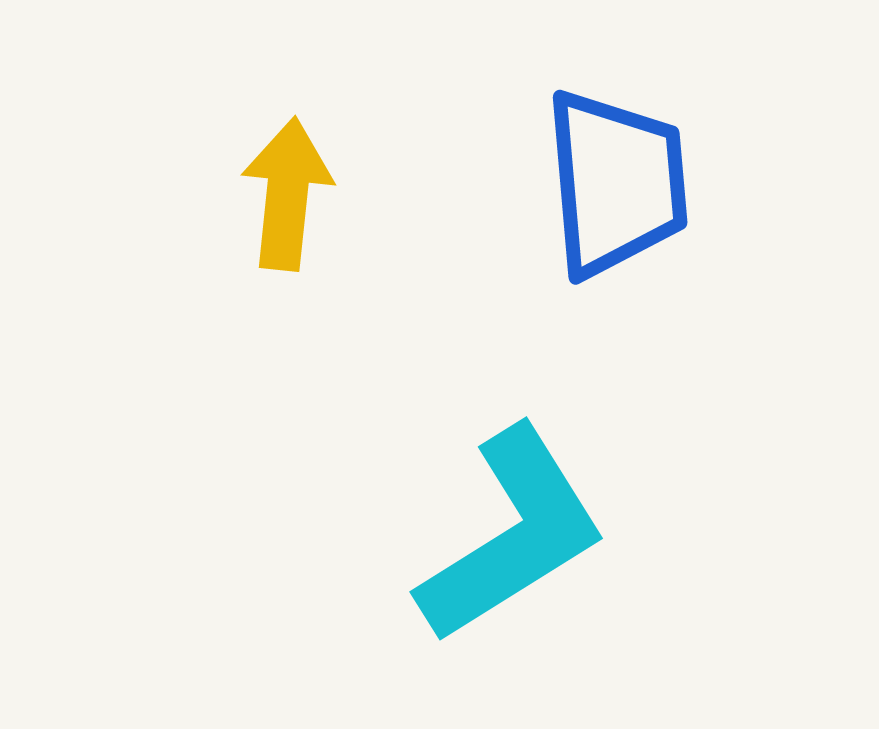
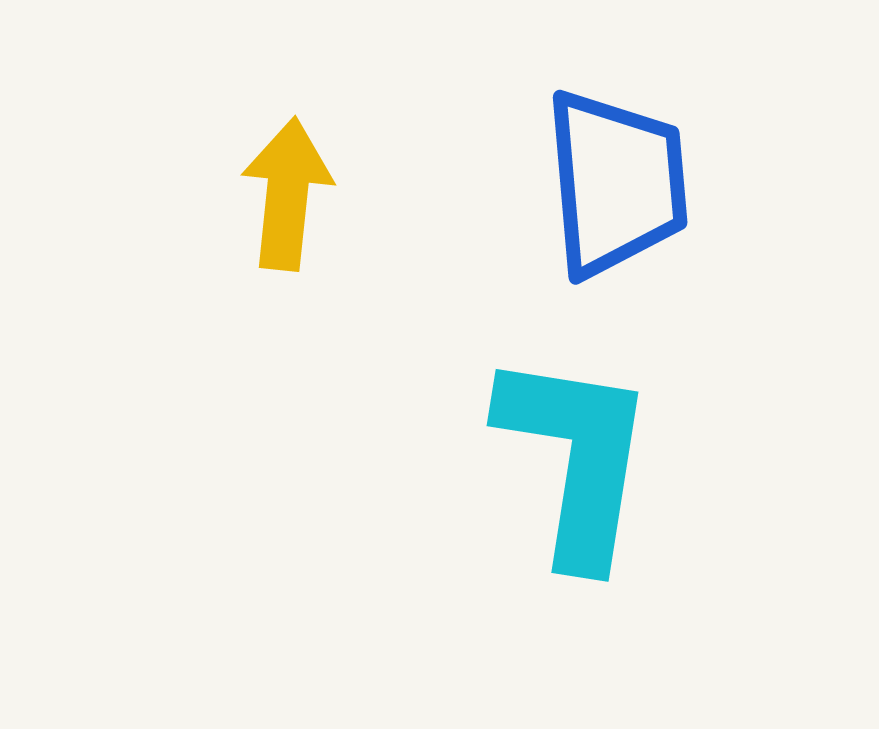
cyan L-shape: moved 64 px right, 77 px up; rotated 49 degrees counterclockwise
